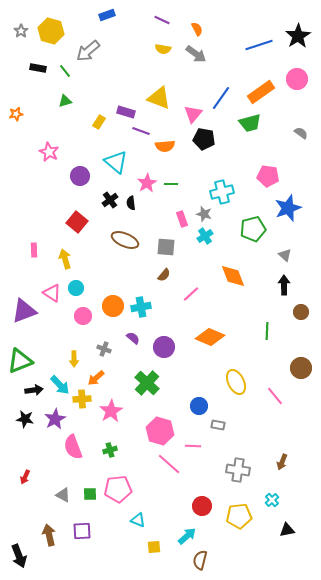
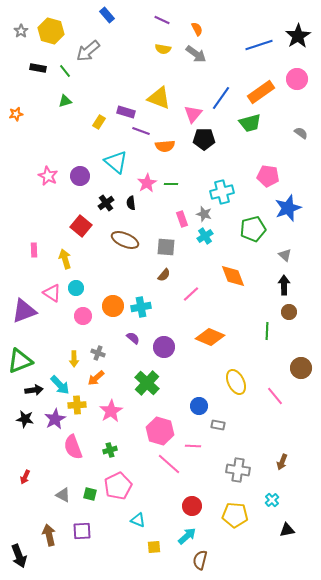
blue rectangle at (107, 15): rotated 70 degrees clockwise
black pentagon at (204, 139): rotated 10 degrees counterclockwise
pink star at (49, 152): moved 1 px left, 24 px down
black cross at (110, 200): moved 4 px left, 3 px down
red square at (77, 222): moved 4 px right, 4 px down
brown circle at (301, 312): moved 12 px left
gray cross at (104, 349): moved 6 px left, 4 px down
yellow cross at (82, 399): moved 5 px left, 6 px down
pink pentagon at (118, 489): moved 3 px up; rotated 20 degrees counterclockwise
green square at (90, 494): rotated 16 degrees clockwise
red circle at (202, 506): moved 10 px left
yellow pentagon at (239, 516): moved 4 px left, 1 px up; rotated 10 degrees clockwise
